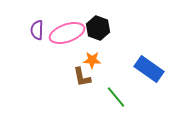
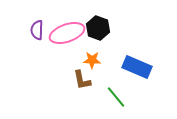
blue rectangle: moved 12 px left, 2 px up; rotated 12 degrees counterclockwise
brown L-shape: moved 3 px down
